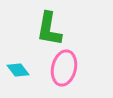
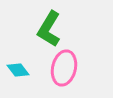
green L-shape: rotated 21 degrees clockwise
